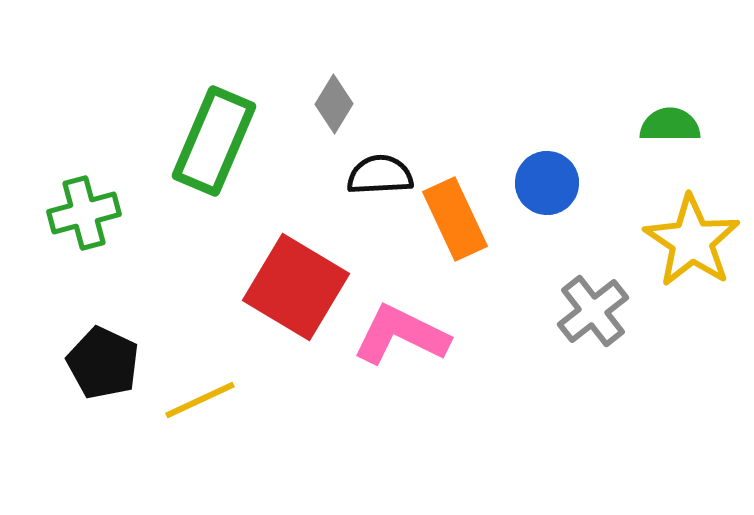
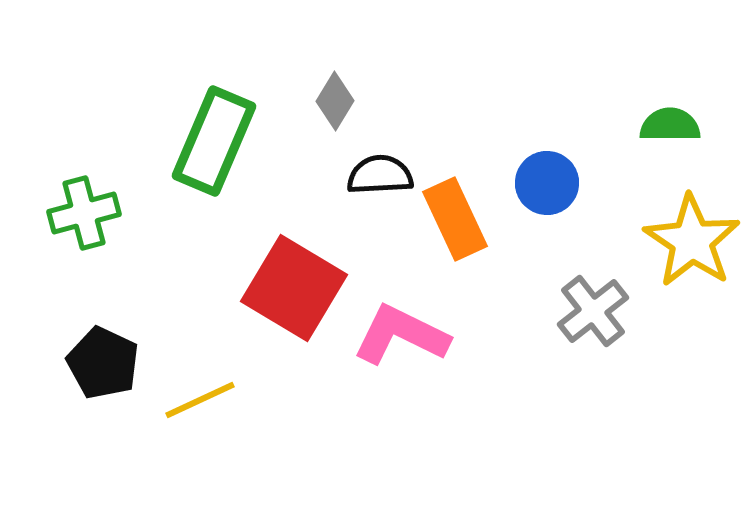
gray diamond: moved 1 px right, 3 px up
red square: moved 2 px left, 1 px down
